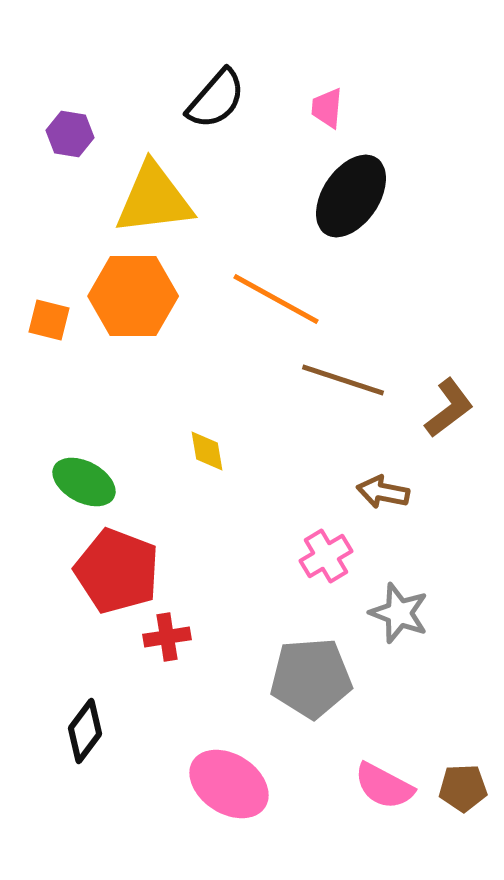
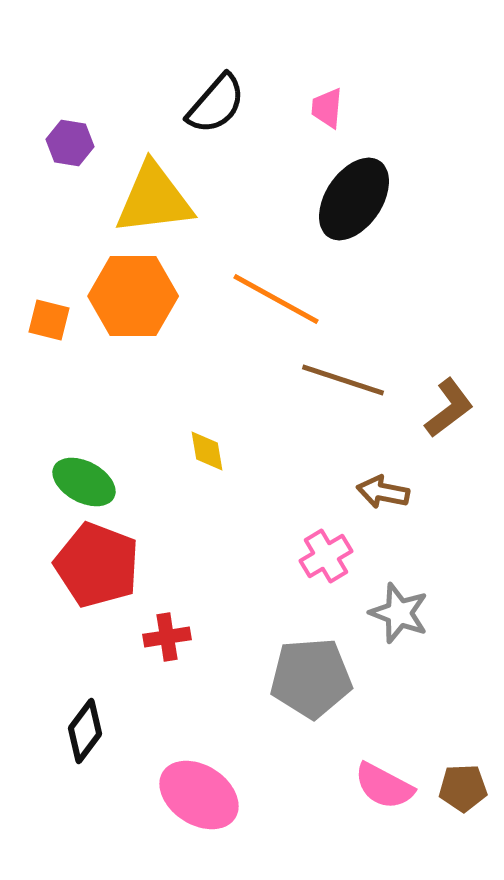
black semicircle: moved 5 px down
purple hexagon: moved 9 px down
black ellipse: moved 3 px right, 3 px down
red pentagon: moved 20 px left, 6 px up
pink ellipse: moved 30 px left, 11 px down
